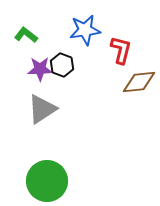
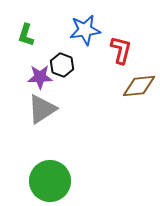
green L-shape: rotated 110 degrees counterclockwise
purple star: moved 8 px down
brown diamond: moved 4 px down
green circle: moved 3 px right
